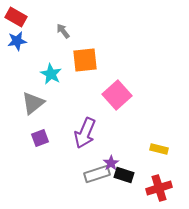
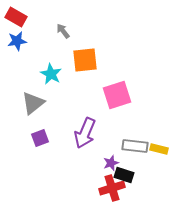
pink square: rotated 24 degrees clockwise
purple star: rotated 14 degrees clockwise
gray rectangle: moved 38 px right, 28 px up; rotated 25 degrees clockwise
red cross: moved 47 px left
